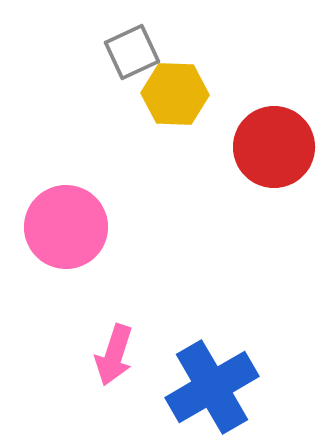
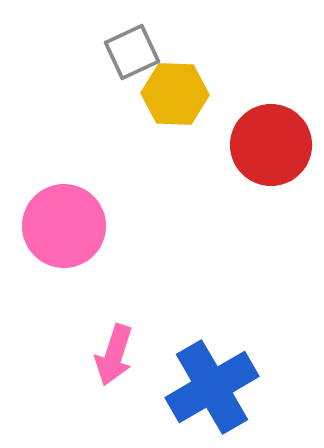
red circle: moved 3 px left, 2 px up
pink circle: moved 2 px left, 1 px up
